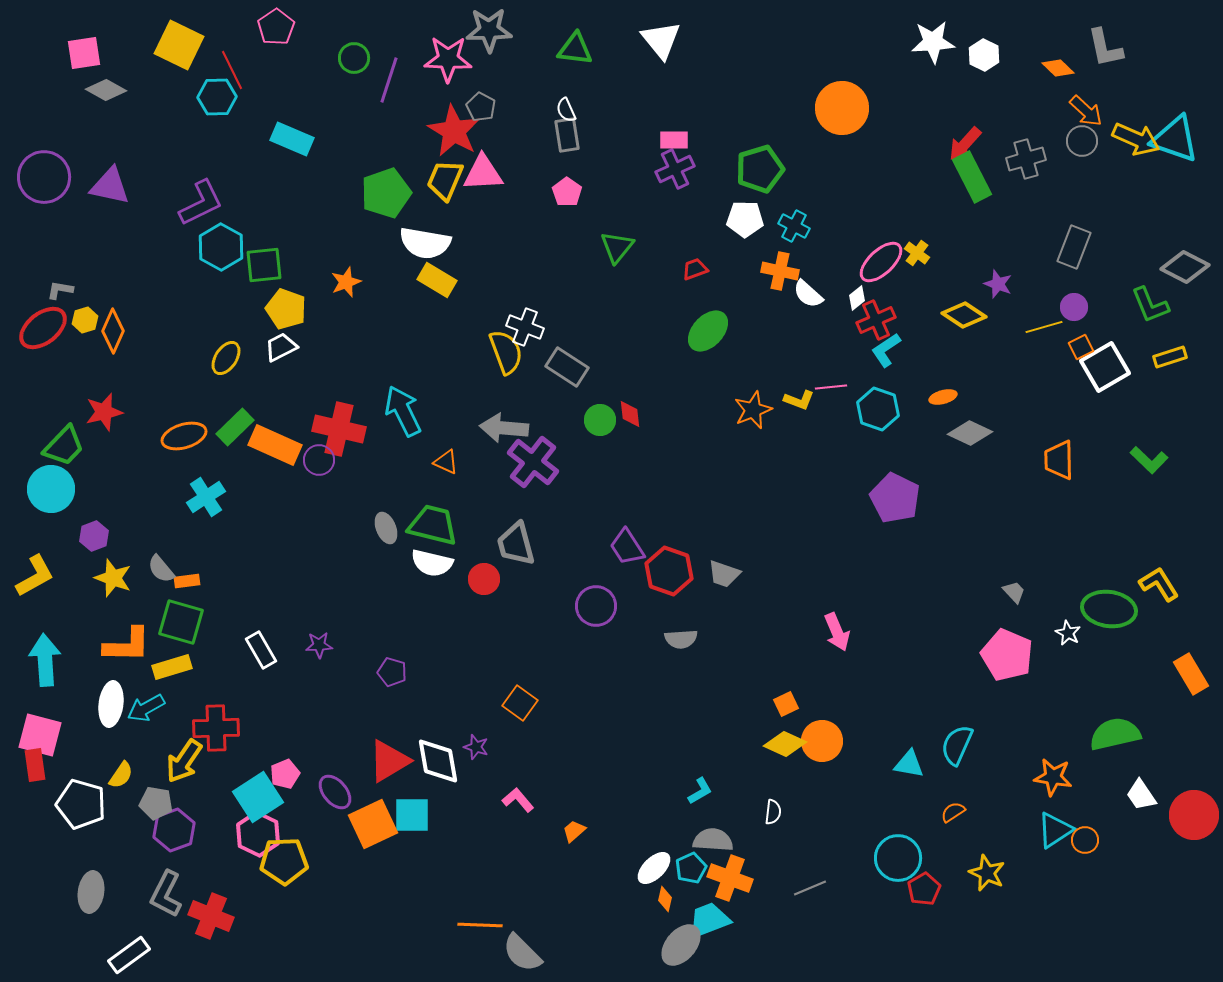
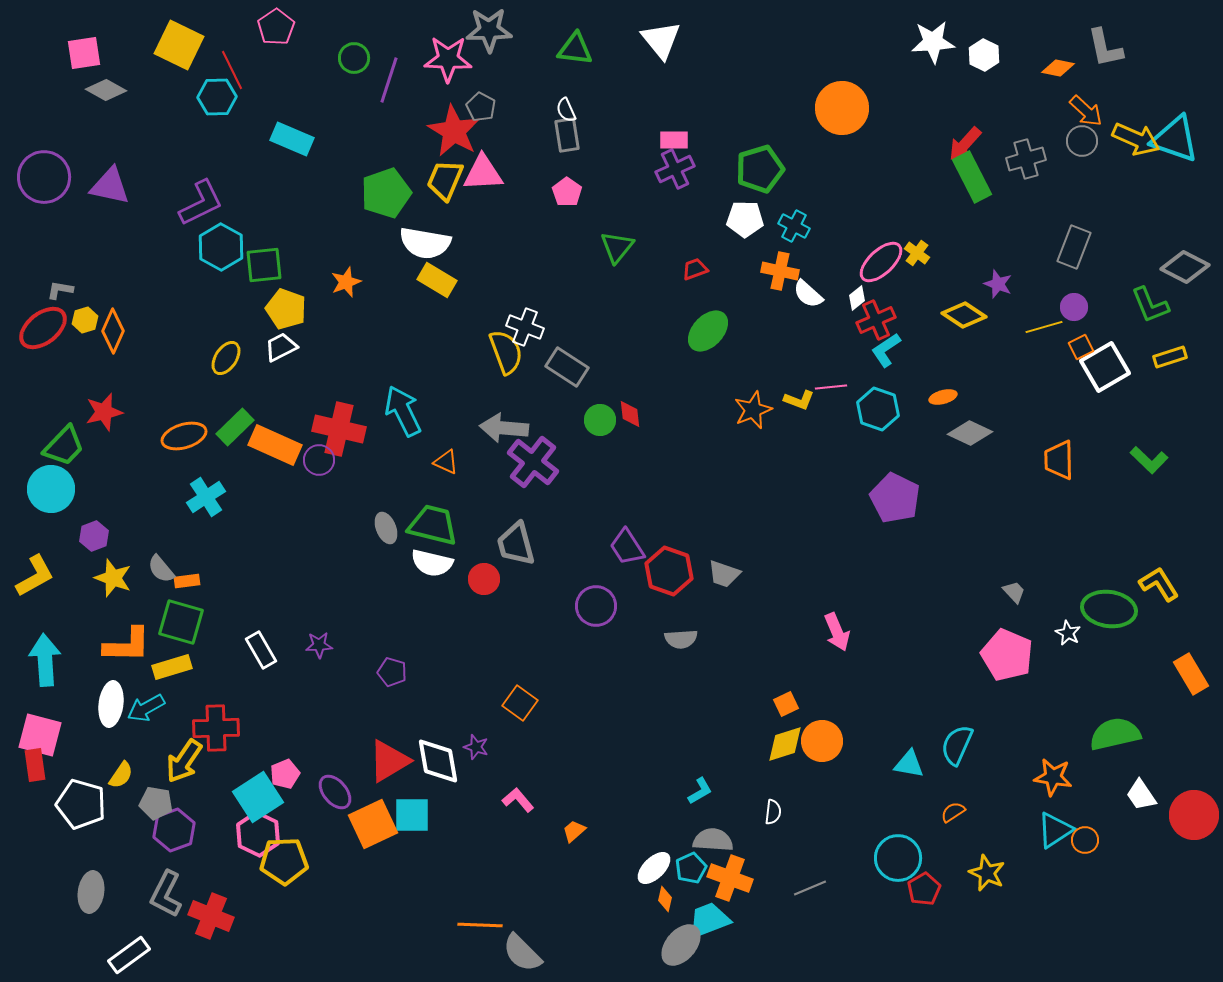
orange diamond at (1058, 68): rotated 32 degrees counterclockwise
yellow diamond at (785, 744): rotated 42 degrees counterclockwise
